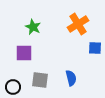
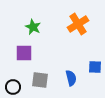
blue square: moved 19 px down
